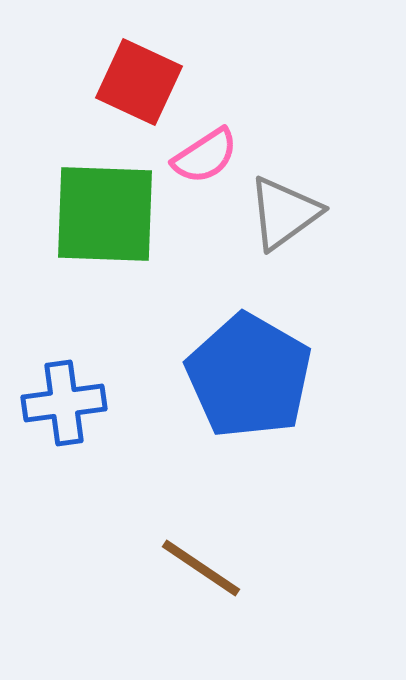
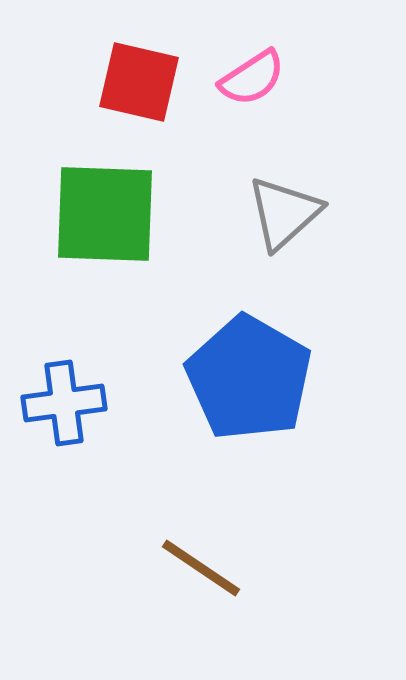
red square: rotated 12 degrees counterclockwise
pink semicircle: moved 47 px right, 78 px up
gray triangle: rotated 6 degrees counterclockwise
blue pentagon: moved 2 px down
